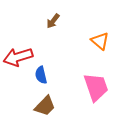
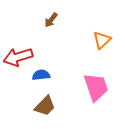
brown arrow: moved 2 px left, 1 px up
orange triangle: moved 2 px right, 1 px up; rotated 36 degrees clockwise
blue semicircle: rotated 96 degrees clockwise
